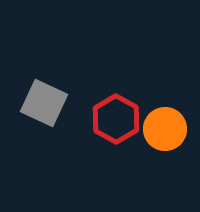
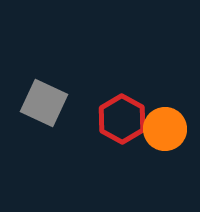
red hexagon: moved 6 px right
